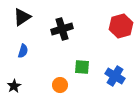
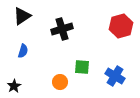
black triangle: moved 1 px up
orange circle: moved 3 px up
